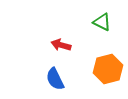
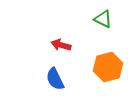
green triangle: moved 1 px right, 3 px up
orange hexagon: moved 2 px up
